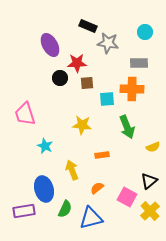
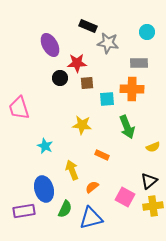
cyan circle: moved 2 px right
pink trapezoid: moved 6 px left, 6 px up
orange rectangle: rotated 32 degrees clockwise
orange semicircle: moved 5 px left, 1 px up
pink square: moved 2 px left
yellow cross: moved 3 px right, 5 px up; rotated 36 degrees clockwise
